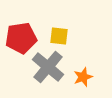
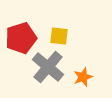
red pentagon: rotated 8 degrees counterclockwise
